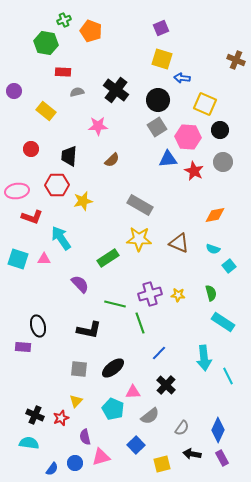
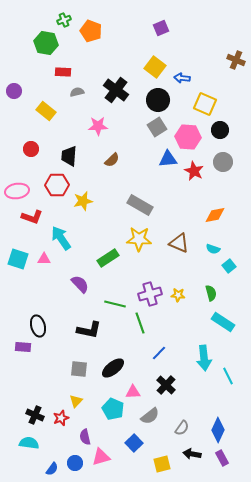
yellow square at (162, 59): moved 7 px left, 8 px down; rotated 20 degrees clockwise
blue square at (136, 445): moved 2 px left, 2 px up
